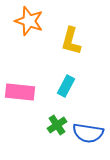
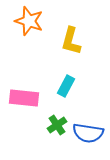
pink rectangle: moved 4 px right, 6 px down
